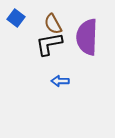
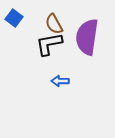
blue square: moved 2 px left
brown semicircle: moved 1 px right
purple semicircle: rotated 6 degrees clockwise
